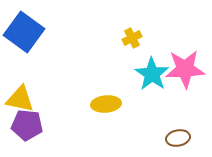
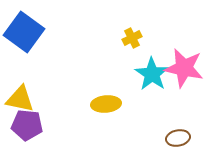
pink star: moved 1 px left, 1 px up; rotated 15 degrees clockwise
